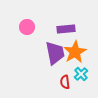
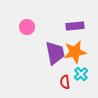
purple rectangle: moved 9 px right, 3 px up
orange star: rotated 20 degrees clockwise
